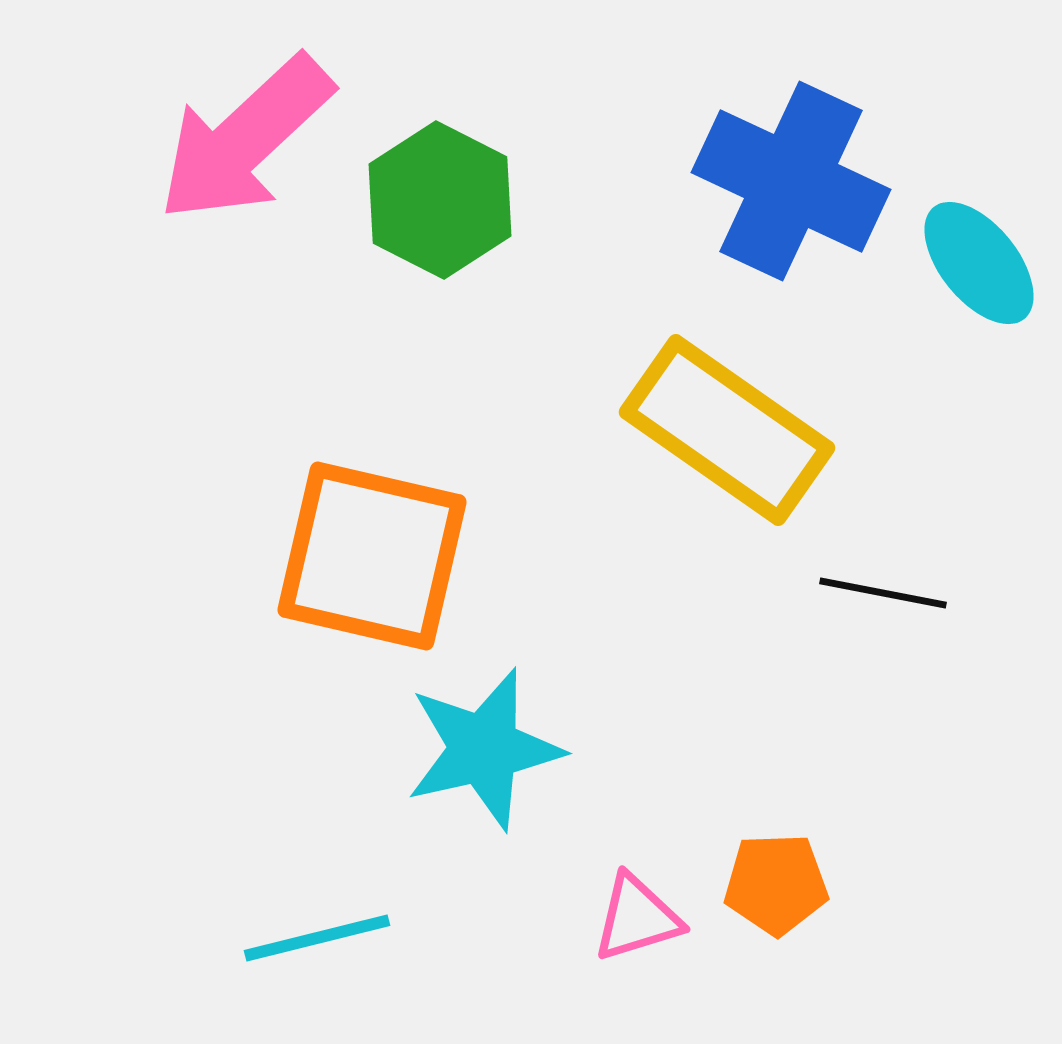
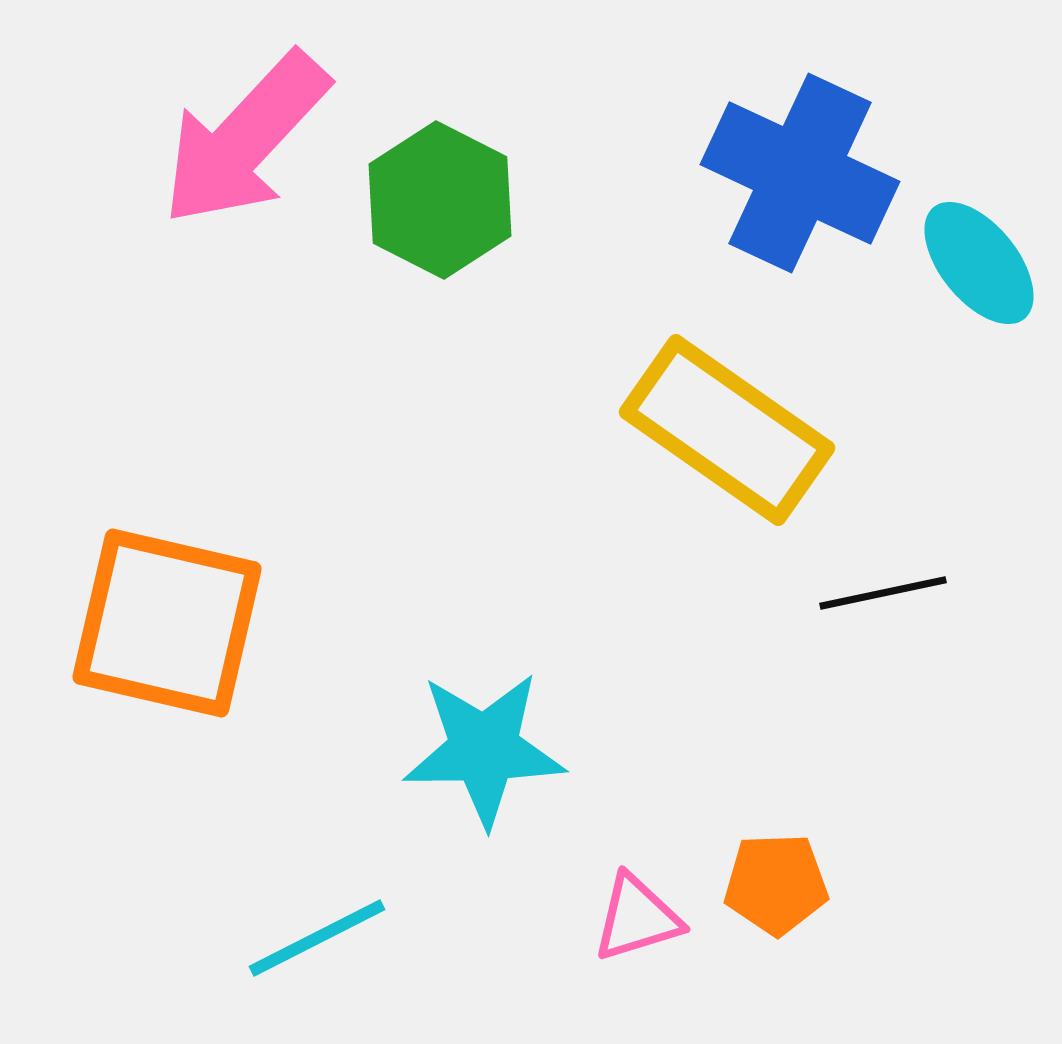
pink arrow: rotated 4 degrees counterclockwise
blue cross: moved 9 px right, 8 px up
orange square: moved 205 px left, 67 px down
black line: rotated 23 degrees counterclockwise
cyan star: rotated 12 degrees clockwise
cyan line: rotated 13 degrees counterclockwise
